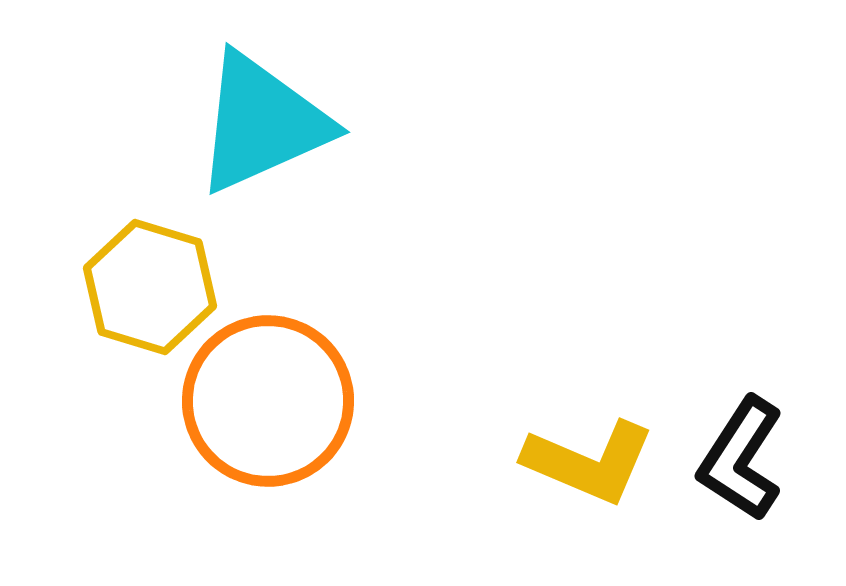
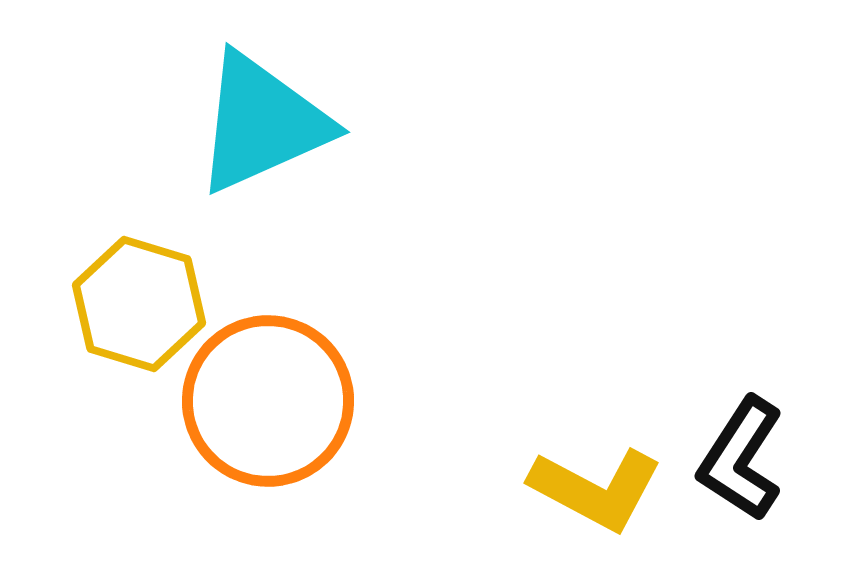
yellow hexagon: moved 11 px left, 17 px down
yellow L-shape: moved 7 px right, 27 px down; rotated 5 degrees clockwise
